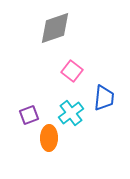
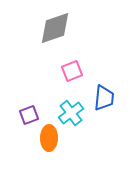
pink square: rotated 30 degrees clockwise
